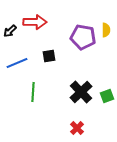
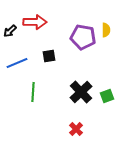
red cross: moved 1 px left, 1 px down
